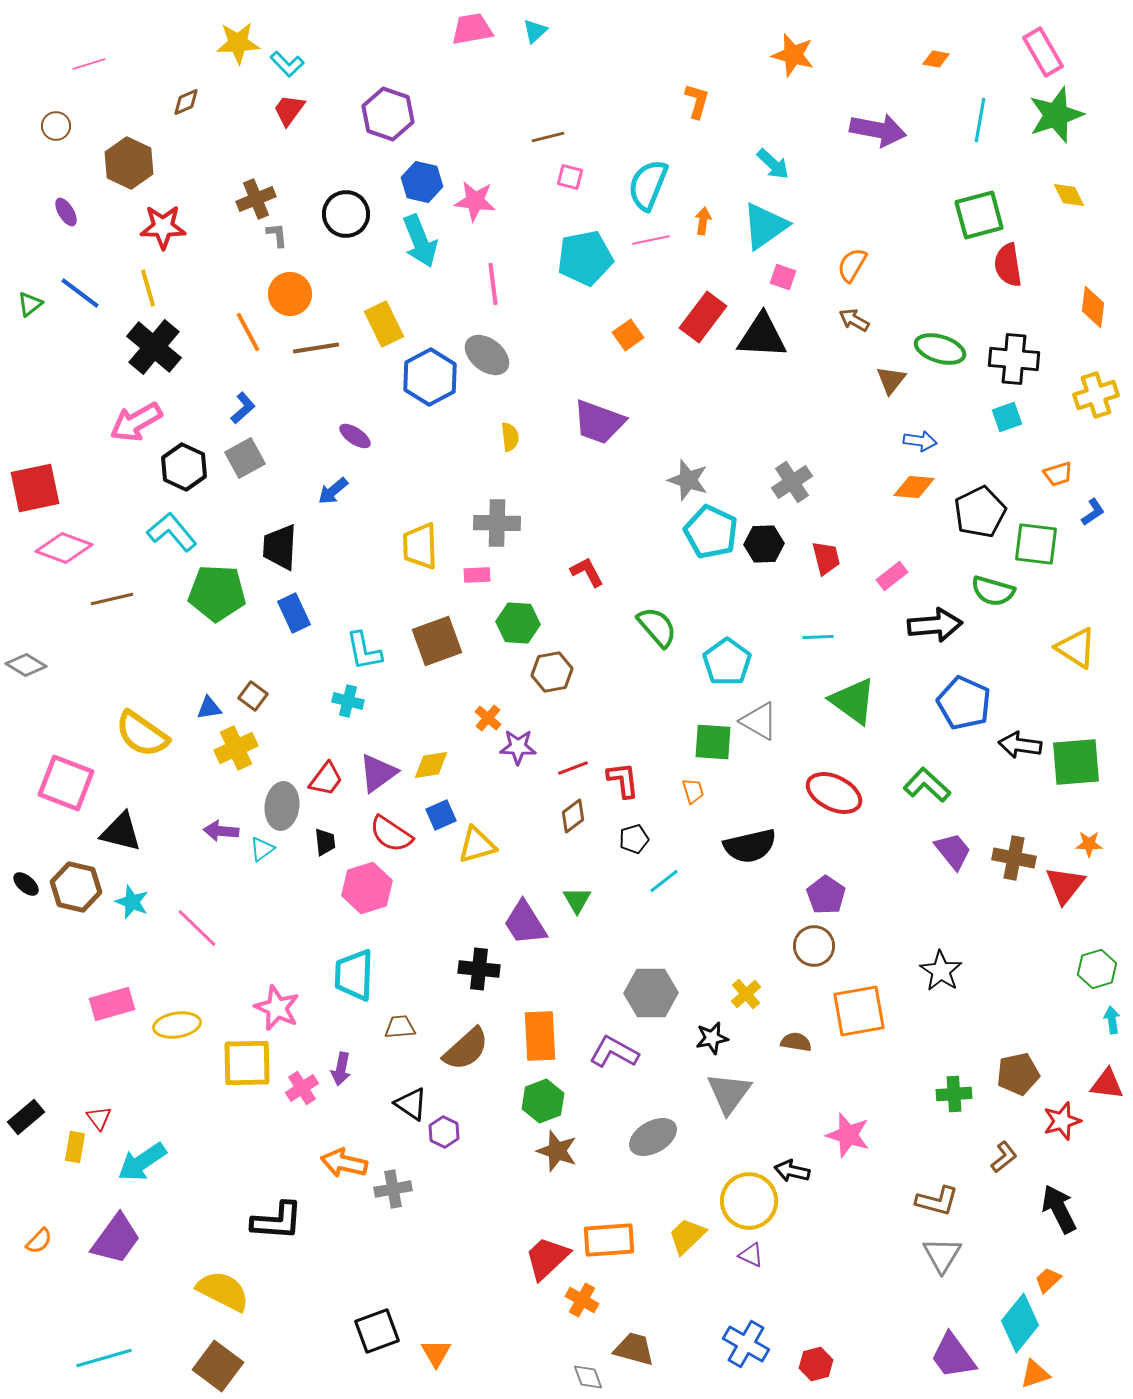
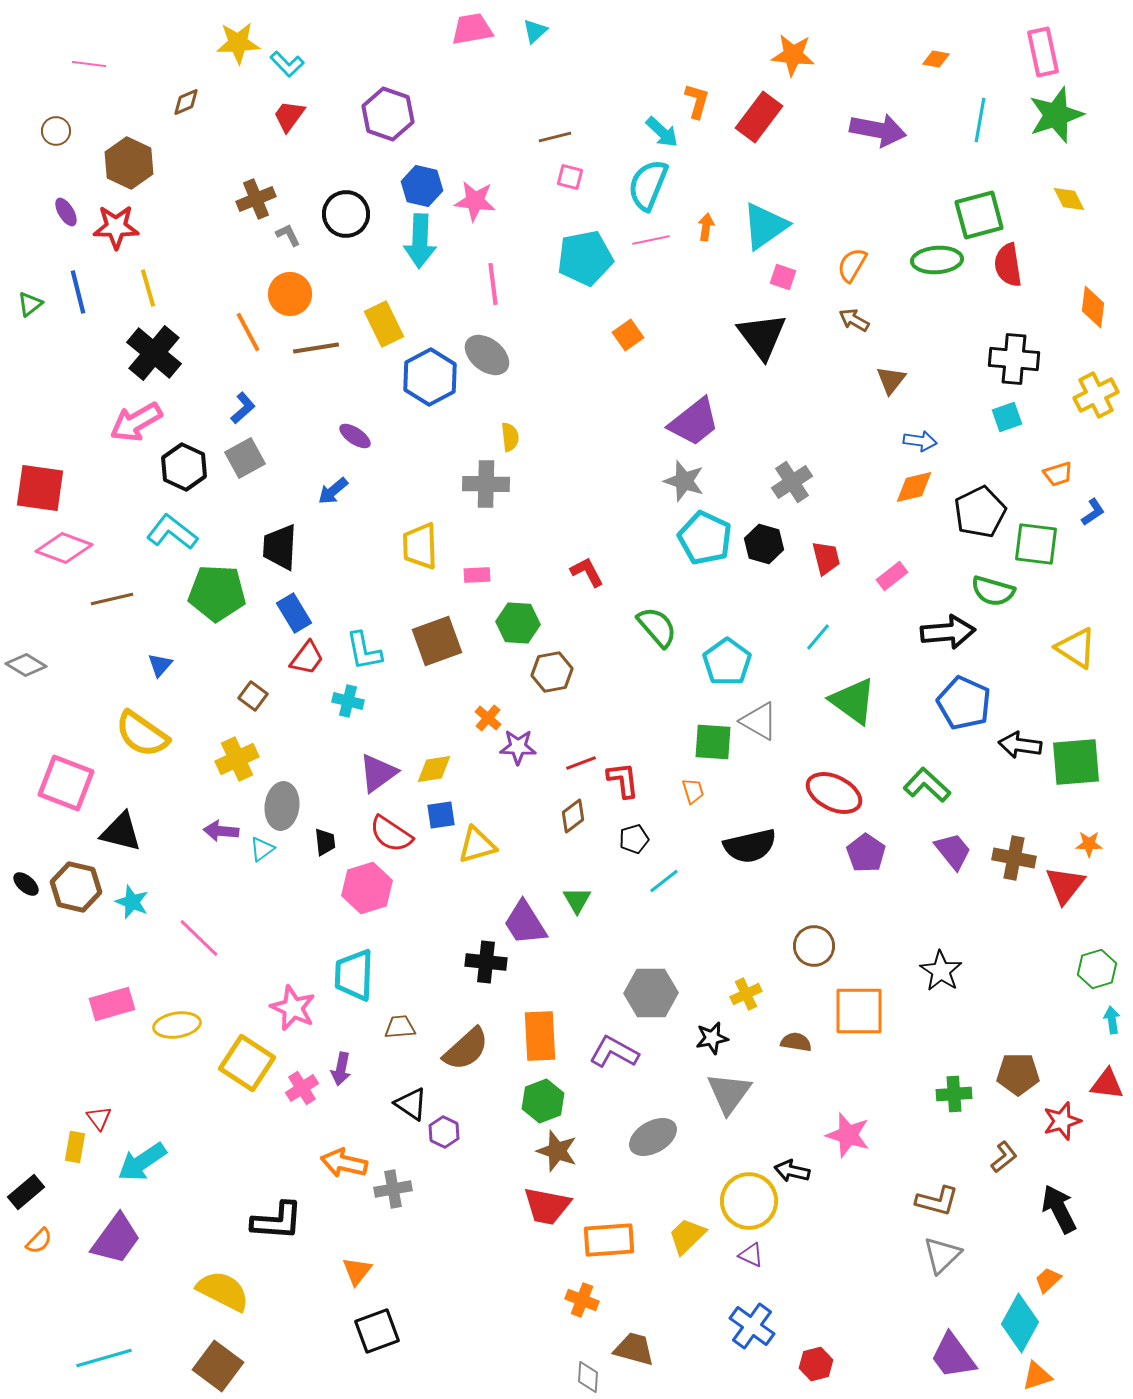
pink rectangle at (1043, 52): rotated 18 degrees clockwise
orange star at (793, 55): rotated 9 degrees counterclockwise
pink line at (89, 64): rotated 24 degrees clockwise
red trapezoid at (289, 110): moved 6 px down
brown circle at (56, 126): moved 5 px down
brown line at (548, 137): moved 7 px right
cyan arrow at (773, 164): moved 111 px left, 32 px up
blue hexagon at (422, 182): moved 4 px down
yellow diamond at (1069, 195): moved 4 px down
orange arrow at (703, 221): moved 3 px right, 6 px down
red star at (163, 227): moved 47 px left
gray L-shape at (277, 235): moved 11 px right; rotated 20 degrees counterclockwise
cyan arrow at (420, 241): rotated 24 degrees clockwise
blue line at (80, 293): moved 2 px left, 1 px up; rotated 39 degrees clockwise
red rectangle at (703, 317): moved 56 px right, 200 px up
black triangle at (762, 336): rotated 50 degrees clockwise
black cross at (154, 347): moved 6 px down
green ellipse at (940, 349): moved 3 px left, 89 px up; rotated 21 degrees counterclockwise
yellow cross at (1096, 395): rotated 9 degrees counterclockwise
purple trapezoid at (599, 422): moved 95 px right; rotated 58 degrees counterclockwise
gray star at (688, 480): moved 4 px left, 1 px down
orange diamond at (914, 487): rotated 18 degrees counterclockwise
red square at (35, 488): moved 5 px right; rotated 20 degrees clockwise
gray cross at (497, 523): moved 11 px left, 39 px up
cyan L-shape at (172, 532): rotated 12 degrees counterclockwise
cyan pentagon at (711, 532): moved 6 px left, 6 px down
black hexagon at (764, 544): rotated 18 degrees clockwise
blue rectangle at (294, 613): rotated 6 degrees counterclockwise
black arrow at (935, 625): moved 13 px right, 7 px down
cyan line at (818, 637): rotated 48 degrees counterclockwise
blue triangle at (209, 708): moved 49 px left, 43 px up; rotated 40 degrees counterclockwise
yellow cross at (236, 748): moved 1 px right, 11 px down
yellow diamond at (431, 765): moved 3 px right, 4 px down
red line at (573, 768): moved 8 px right, 5 px up
red trapezoid at (326, 779): moved 19 px left, 121 px up
blue square at (441, 815): rotated 16 degrees clockwise
purple pentagon at (826, 895): moved 40 px right, 42 px up
pink line at (197, 928): moved 2 px right, 10 px down
black cross at (479, 969): moved 7 px right, 7 px up
yellow cross at (746, 994): rotated 16 degrees clockwise
pink star at (277, 1008): moved 16 px right
orange square at (859, 1011): rotated 10 degrees clockwise
yellow square at (247, 1063): rotated 34 degrees clockwise
brown pentagon at (1018, 1074): rotated 12 degrees clockwise
black rectangle at (26, 1117): moved 75 px down
gray triangle at (942, 1255): rotated 15 degrees clockwise
red trapezoid at (547, 1258): moved 52 px up; rotated 126 degrees counterclockwise
orange cross at (582, 1300): rotated 8 degrees counterclockwise
cyan diamond at (1020, 1323): rotated 10 degrees counterclockwise
blue cross at (746, 1344): moved 6 px right, 18 px up; rotated 6 degrees clockwise
orange triangle at (436, 1353): moved 79 px left, 82 px up; rotated 8 degrees clockwise
orange triangle at (1035, 1374): moved 2 px right, 2 px down
gray diamond at (588, 1377): rotated 24 degrees clockwise
